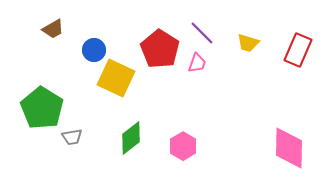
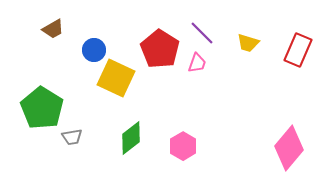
pink diamond: rotated 39 degrees clockwise
